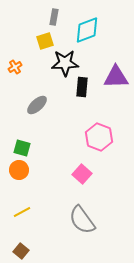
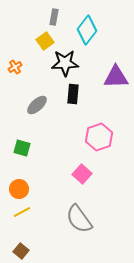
cyan diamond: rotated 32 degrees counterclockwise
yellow square: rotated 18 degrees counterclockwise
black rectangle: moved 9 px left, 7 px down
pink hexagon: rotated 20 degrees clockwise
orange circle: moved 19 px down
gray semicircle: moved 3 px left, 1 px up
